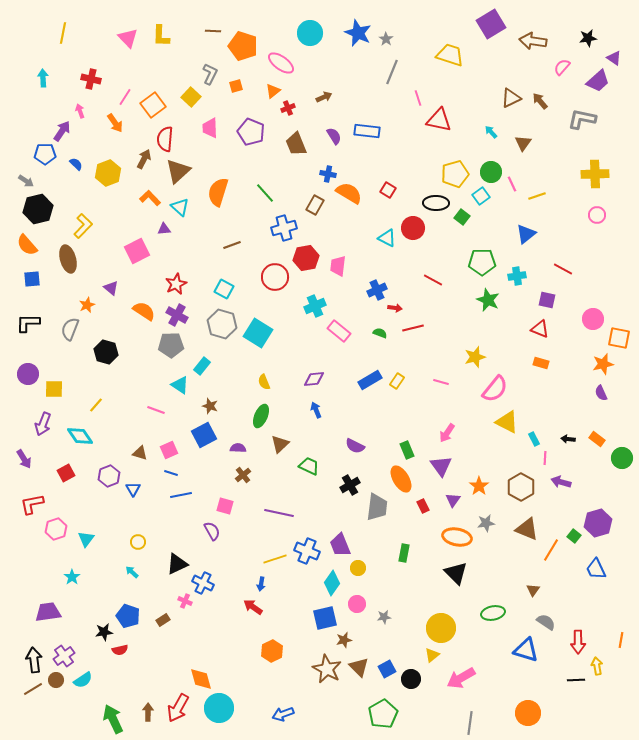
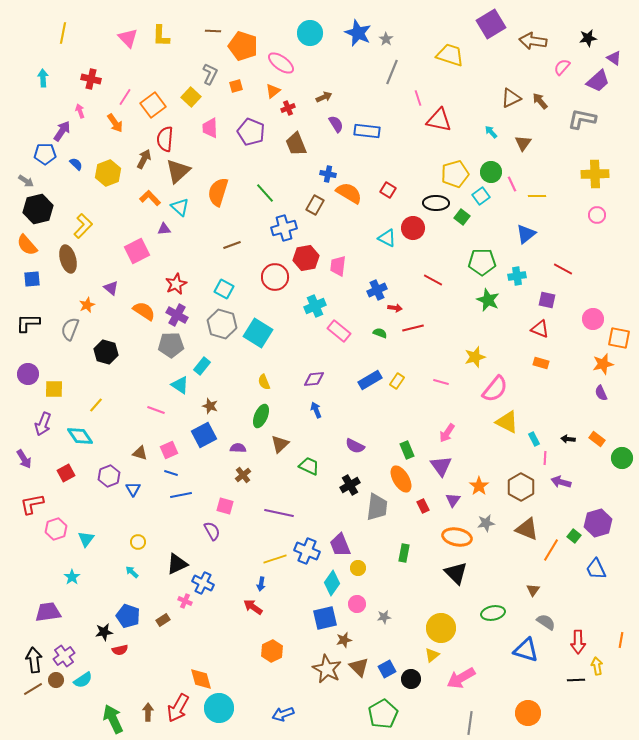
purple semicircle at (334, 136): moved 2 px right, 12 px up
yellow line at (537, 196): rotated 18 degrees clockwise
